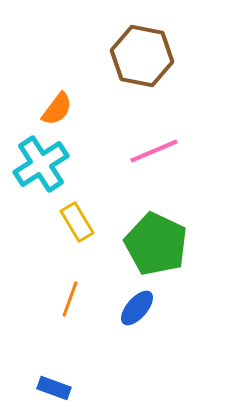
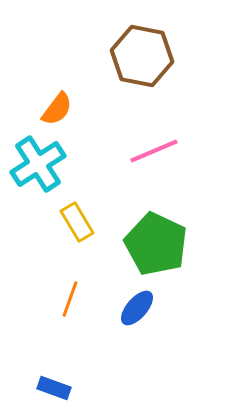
cyan cross: moved 3 px left
